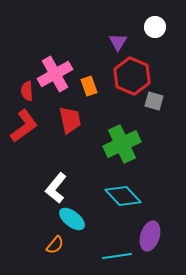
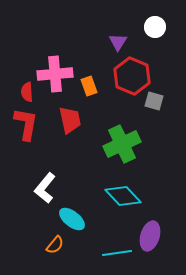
pink cross: rotated 24 degrees clockwise
red semicircle: moved 1 px down
red L-shape: moved 2 px right, 2 px up; rotated 44 degrees counterclockwise
white L-shape: moved 11 px left
cyan line: moved 3 px up
